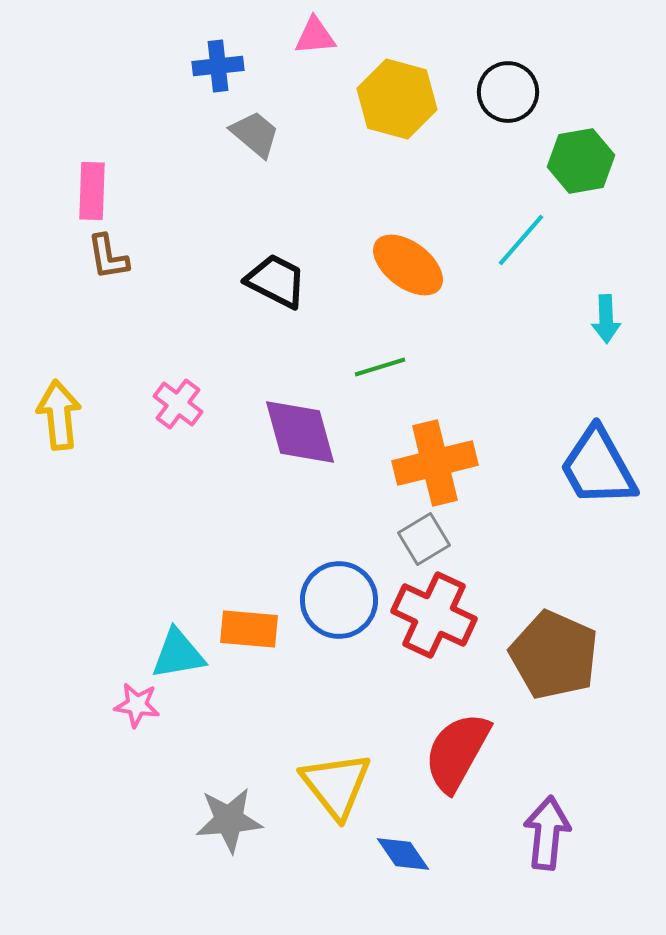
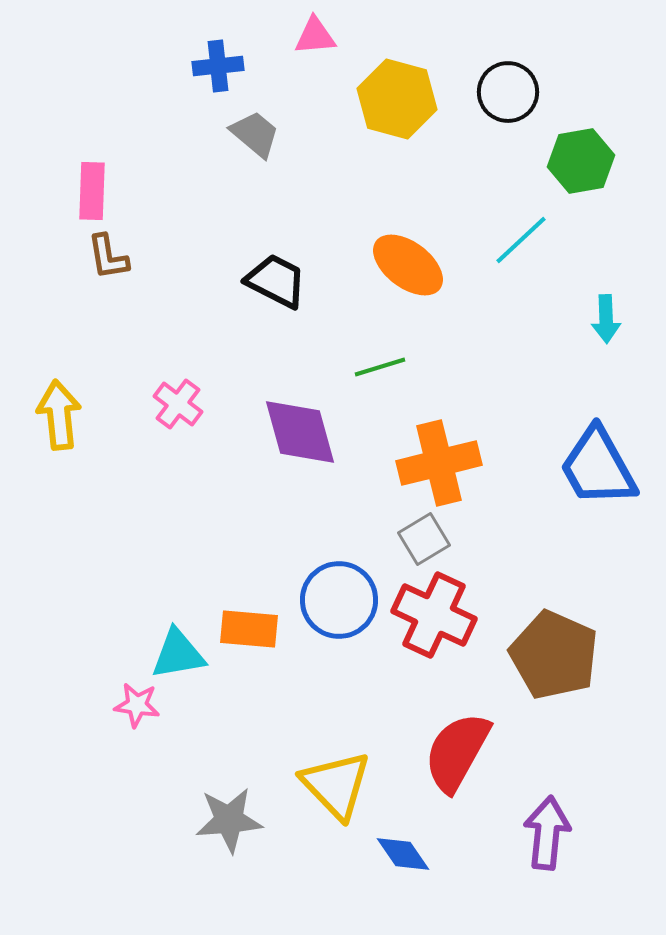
cyan line: rotated 6 degrees clockwise
orange cross: moved 4 px right
yellow triangle: rotated 6 degrees counterclockwise
